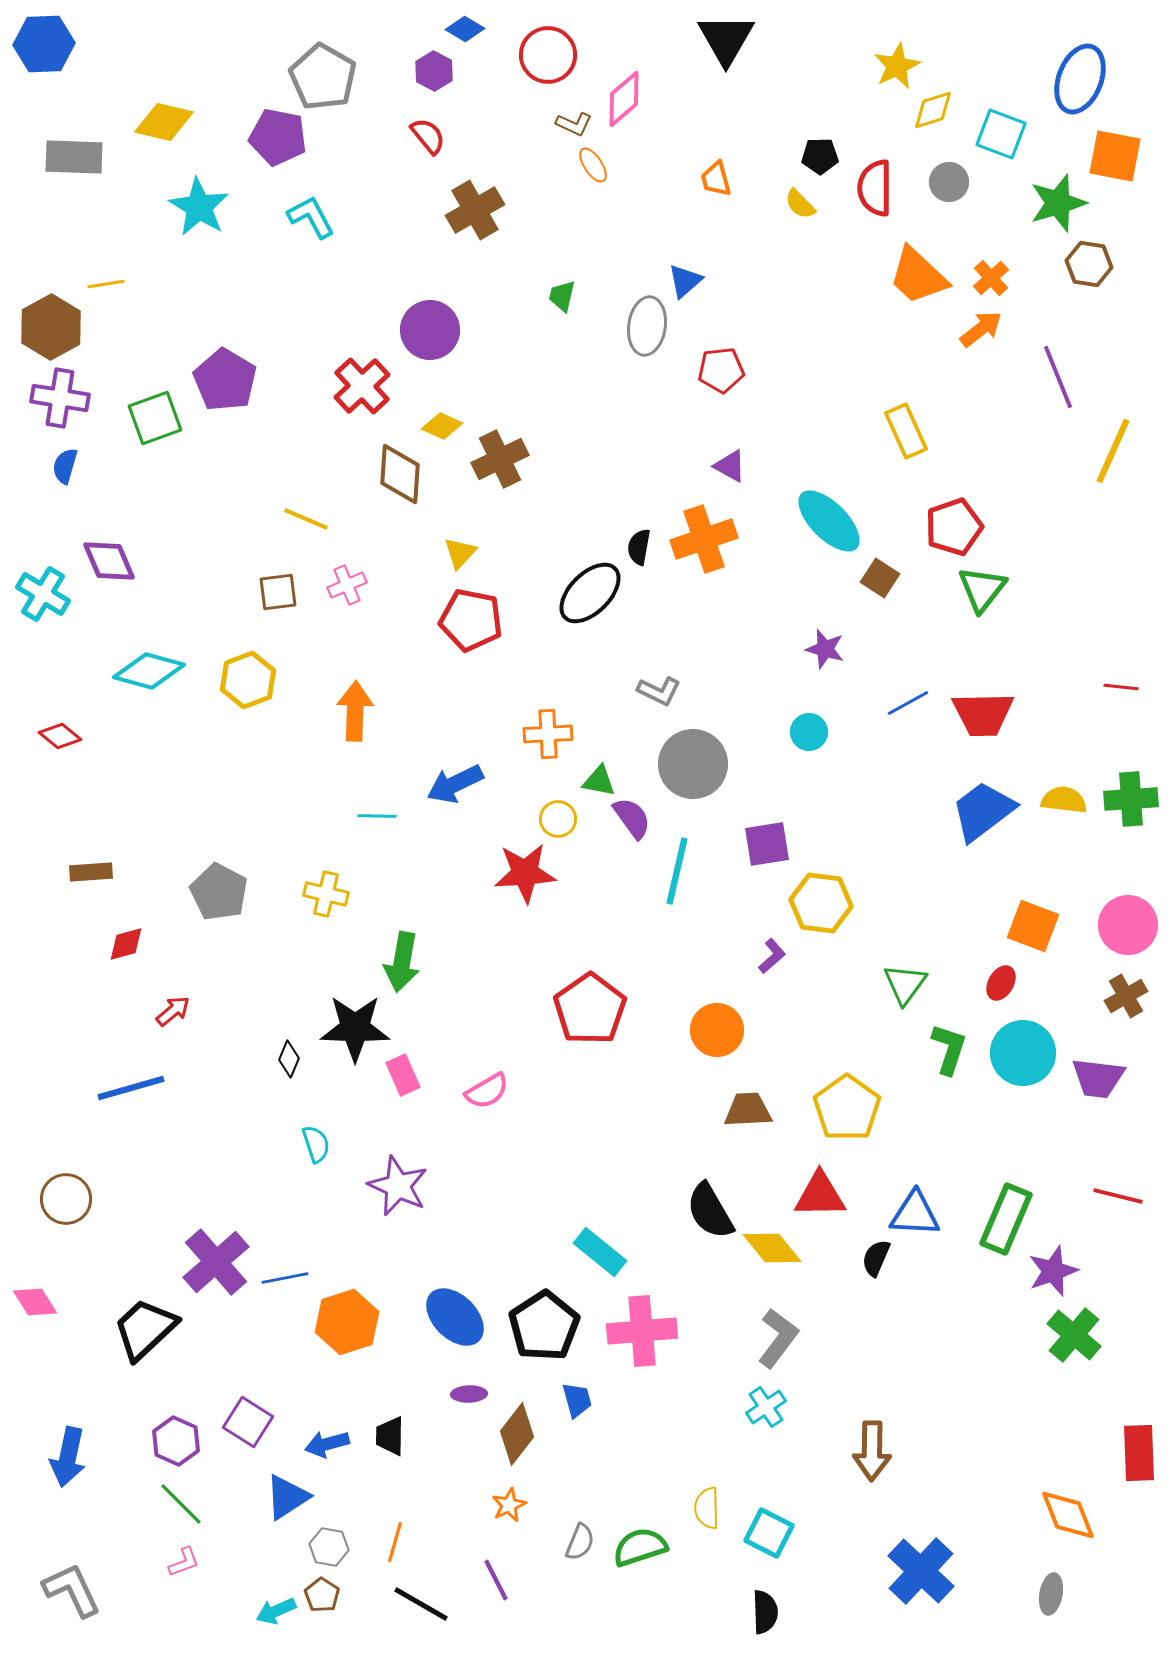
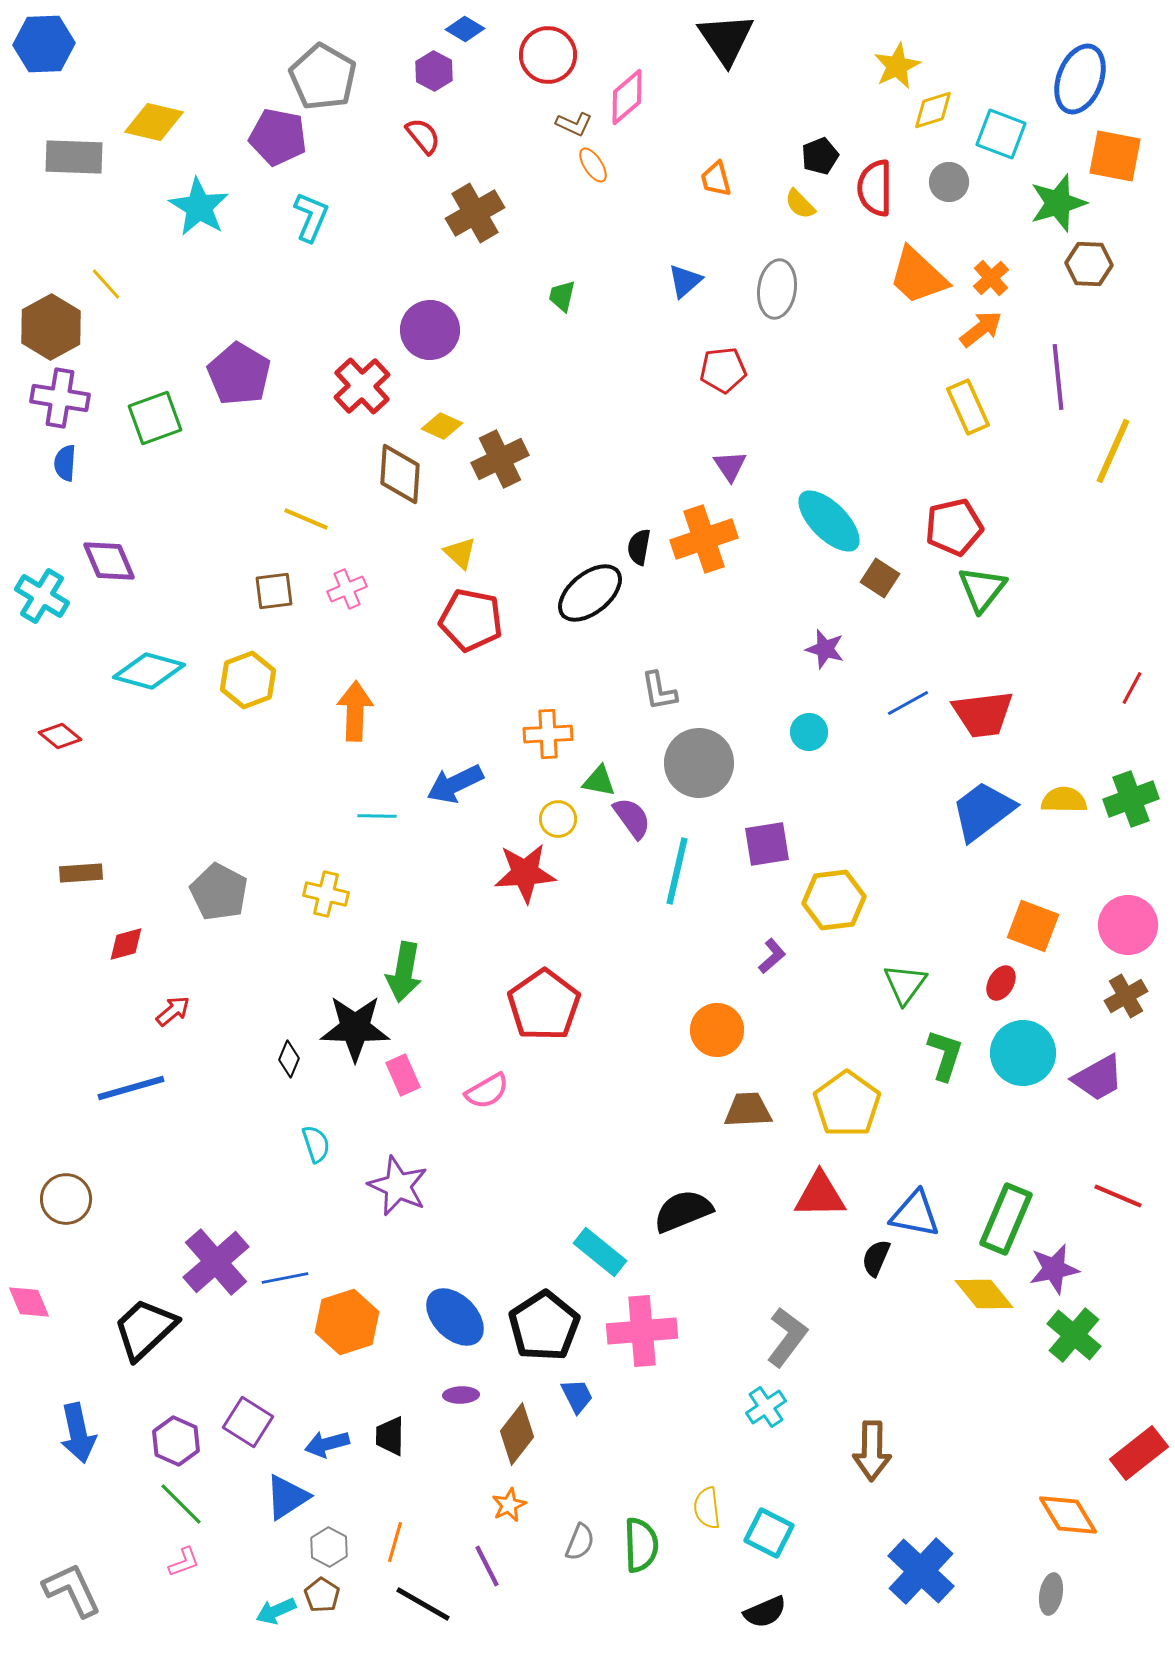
black triangle at (726, 39): rotated 4 degrees counterclockwise
pink diamond at (624, 99): moved 3 px right, 2 px up
yellow diamond at (164, 122): moved 10 px left
red semicircle at (428, 136): moved 5 px left
black pentagon at (820, 156): rotated 21 degrees counterclockwise
brown cross at (475, 210): moved 3 px down
cyan L-shape at (311, 217): rotated 51 degrees clockwise
brown hexagon at (1089, 264): rotated 6 degrees counterclockwise
yellow line at (106, 284): rotated 57 degrees clockwise
gray ellipse at (647, 326): moved 130 px right, 37 px up
red pentagon at (721, 370): moved 2 px right
purple line at (1058, 377): rotated 16 degrees clockwise
purple pentagon at (225, 380): moved 14 px right, 6 px up
yellow rectangle at (906, 431): moved 62 px right, 24 px up
blue semicircle at (65, 466): moved 3 px up; rotated 12 degrees counterclockwise
purple triangle at (730, 466): rotated 27 degrees clockwise
red pentagon at (954, 527): rotated 6 degrees clockwise
yellow triangle at (460, 553): rotated 30 degrees counterclockwise
pink cross at (347, 585): moved 4 px down
brown square at (278, 592): moved 4 px left, 1 px up
black ellipse at (590, 593): rotated 6 degrees clockwise
cyan cross at (43, 594): moved 1 px left, 2 px down
red line at (1121, 687): moved 11 px right, 1 px down; rotated 68 degrees counterclockwise
gray L-shape at (659, 691): rotated 54 degrees clockwise
red trapezoid at (983, 714): rotated 6 degrees counterclockwise
gray circle at (693, 764): moved 6 px right, 1 px up
green cross at (1131, 799): rotated 16 degrees counterclockwise
yellow semicircle at (1064, 800): rotated 6 degrees counterclockwise
brown rectangle at (91, 872): moved 10 px left, 1 px down
yellow hexagon at (821, 903): moved 13 px right, 3 px up; rotated 14 degrees counterclockwise
green arrow at (402, 962): moved 2 px right, 10 px down
red pentagon at (590, 1009): moved 46 px left, 4 px up
green L-shape at (949, 1049): moved 4 px left, 6 px down
purple trapezoid at (1098, 1078): rotated 36 degrees counterclockwise
yellow pentagon at (847, 1108): moved 4 px up
red line at (1118, 1196): rotated 9 degrees clockwise
black semicircle at (710, 1211): moved 27 px left; rotated 98 degrees clockwise
blue triangle at (915, 1214): rotated 8 degrees clockwise
yellow diamond at (772, 1248): moved 212 px right, 46 px down
purple star at (1053, 1271): moved 1 px right, 2 px up; rotated 9 degrees clockwise
pink diamond at (35, 1302): moved 6 px left; rotated 9 degrees clockwise
gray L-shape at (778, 1338): moved 9 px right, 1 px up
purple ellipse at (469, 1394): moved 8 px left, 1 px down
blue trapezoid at (577, 1400): moved 4 px up; rotated 12 degrees counterclockwise
red rectangle at (1139, 1453): rotated 54 degrees clockwise
blue arrow at (68, 1457): moved 10 px right, 24 px up; rotated 24 degrees counterclockwise
yellow semicircle at (707, 1508): rotated 6 degrees counterclockwise
orange diamond at (1068, 1515): rotated 10 degrees counterclockwise
gray hexagon at (329, 1547): rotated 18 degrees clockwise
green semicircle at (640, 1547): moved 1 px right, 2 px up; rotated 106 degrees clockwise
purple line at (496, 1580): moved 9 px left, 14 px up
black line at (421, 1604): moved 2 px right
black semicircle at (765, 1612): rotated 69 degrees clockwise
